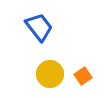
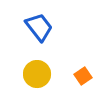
yellow circle: moved 13 px left
